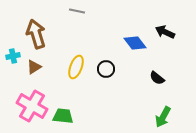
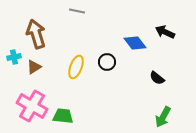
cyan cross: moved 1 px right, 1 px down
black circle: moved 1 px right, 7 px up
